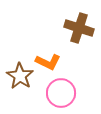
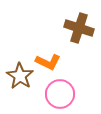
pink circle: moved 1 px left, 1 px down
